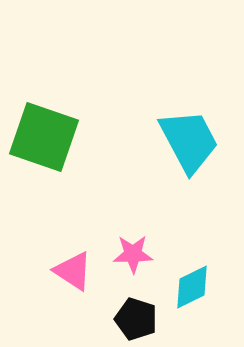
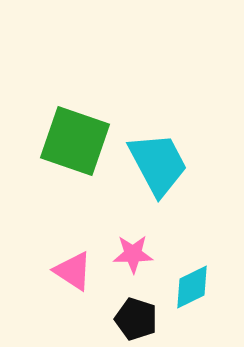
green square: moved 31 px right, 4 px down
cyan trapezoid: moved 31 px left, 23 px down
